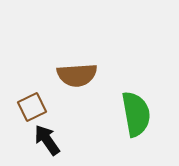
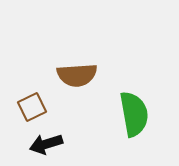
green semicircle: moved 2 px left
black arrow: moved 1 px left, 4 px down; rotated 72 degrees counterclockwise
